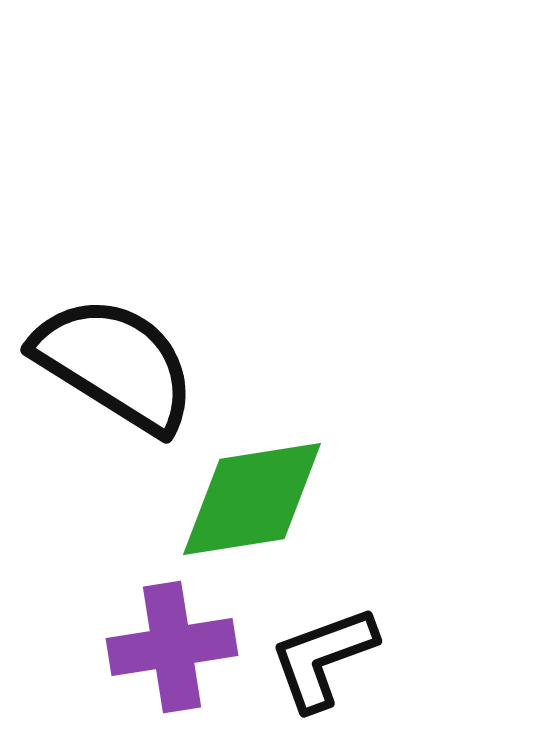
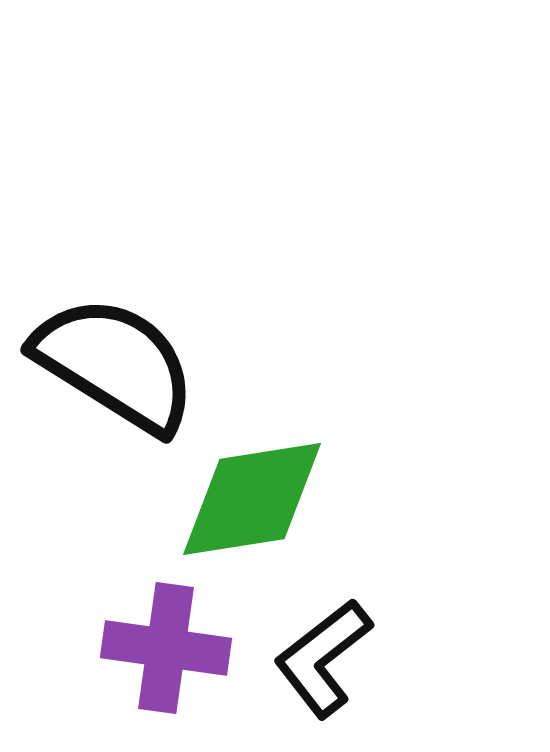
purple cross: moved 6 px left, 1 px down; rotated 17 degrees clockwise
black L-shape: rotated 18 degrees counterclockwise
